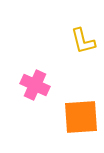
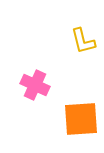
orange square: moved 2 px down
